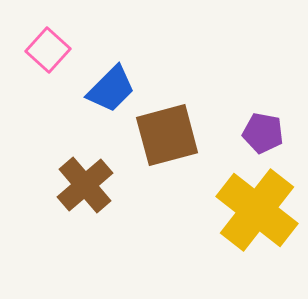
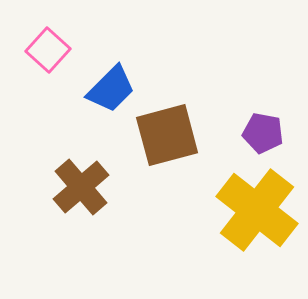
brown cross: moved 4 px left, 2 px down
